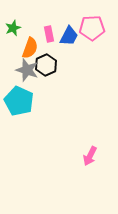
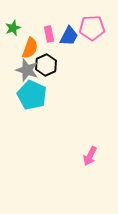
cyan pentagon: moved 13 px right, 6 px up
